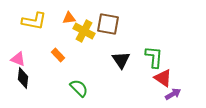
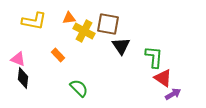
black triangle: moved 14 px up
